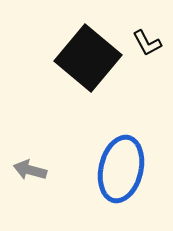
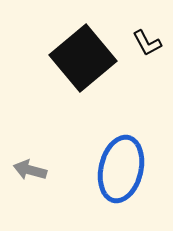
black square: moved 5 px left; rotated 10 degrees clockwise
